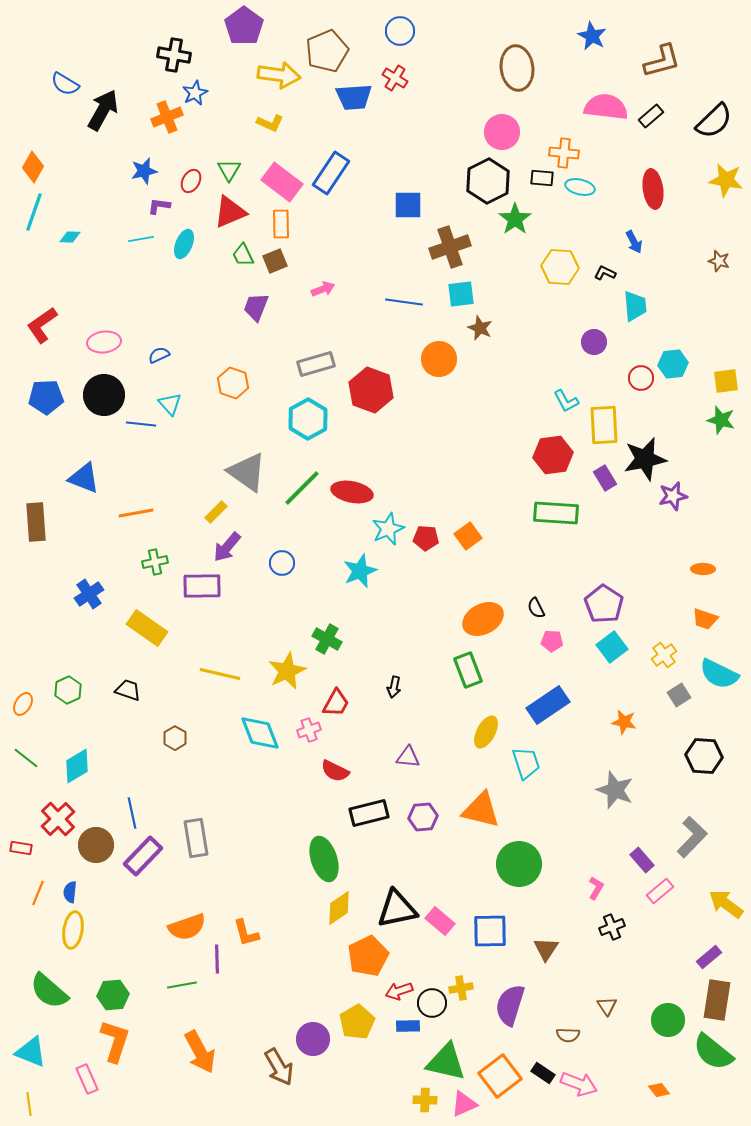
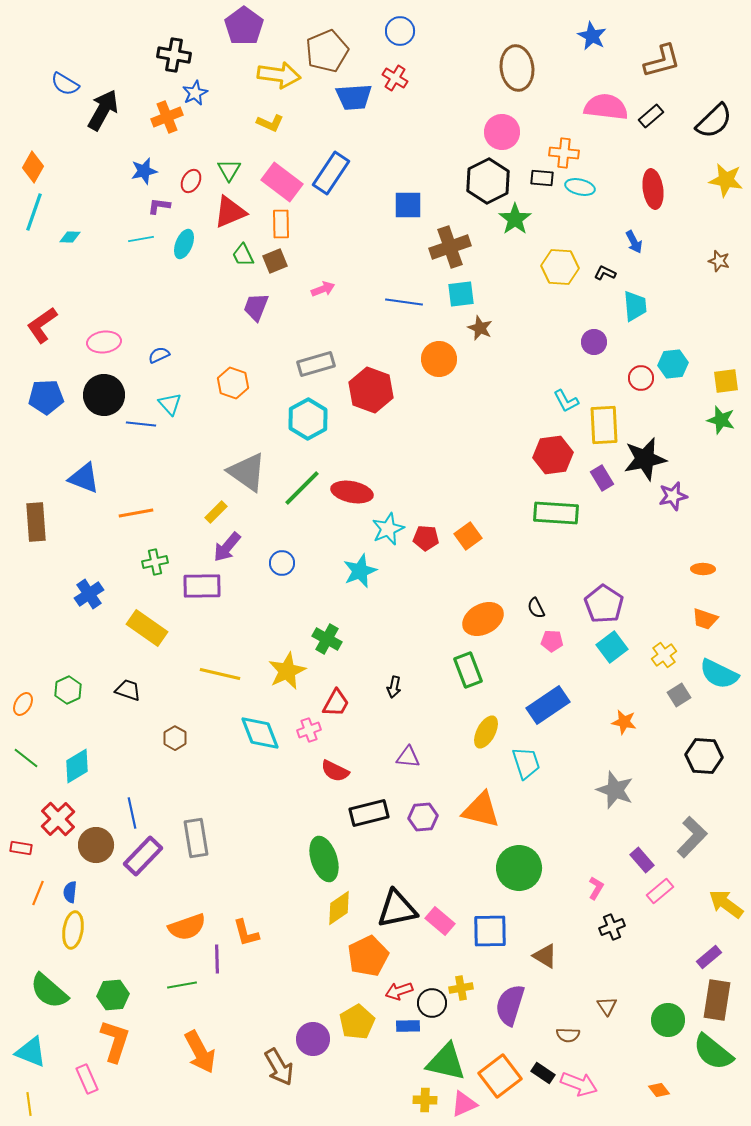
purple rectangle at (605, 478): moved 3 px left
green circle at (519, 864): moved 4 px down
brown triangle at (546, 949): moved 1 px left, 7 px down; rotated 32 degrees counterclockwise
